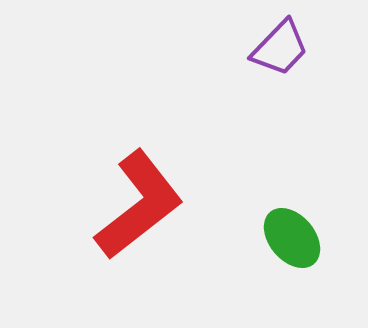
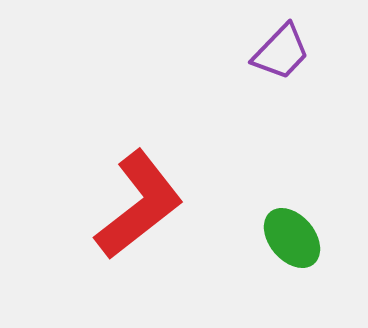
purple trapezoid: moved 1 px right, 4 px down
